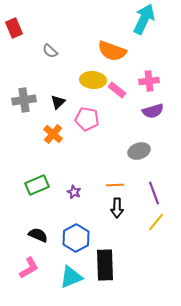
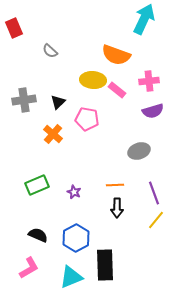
orange semicircle: moved 4 px right, 4 px down
yellow line: moved 2 px up
